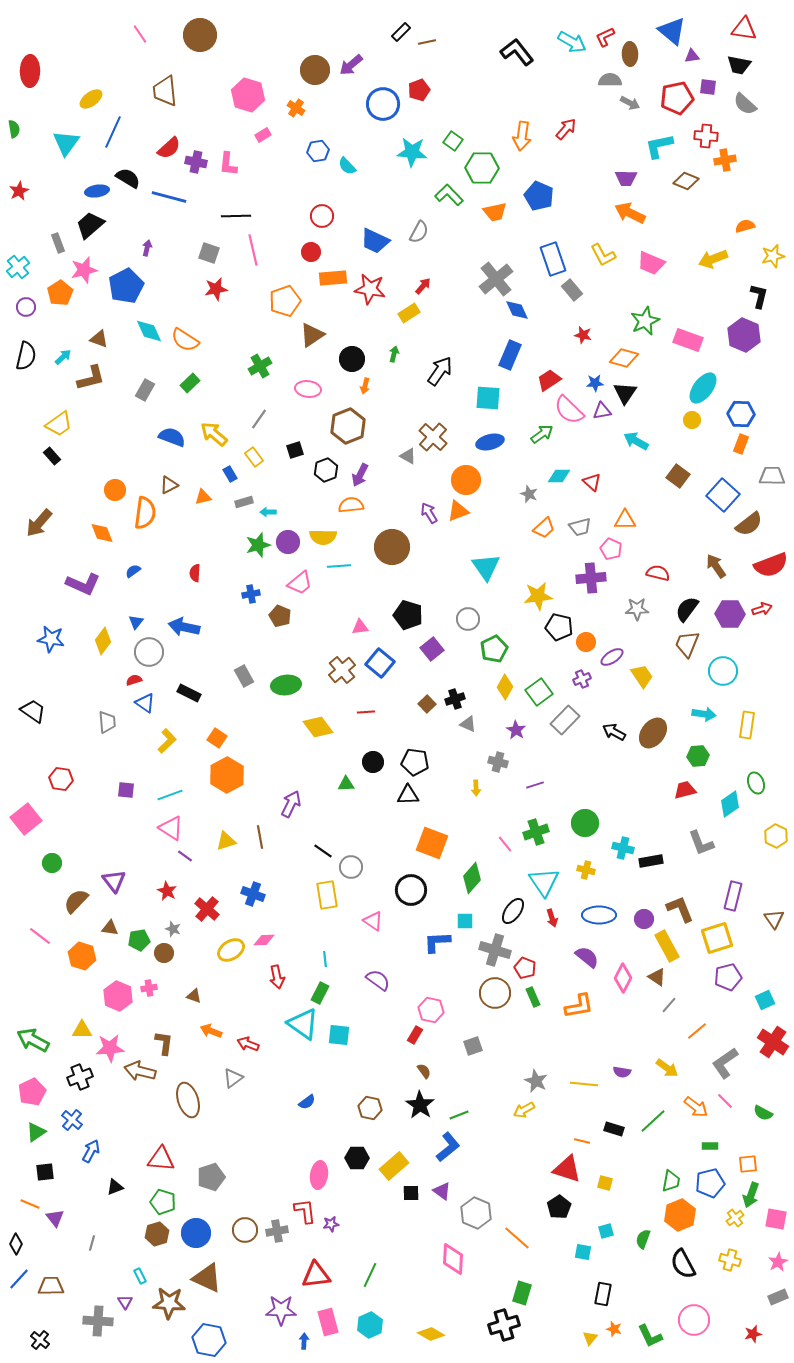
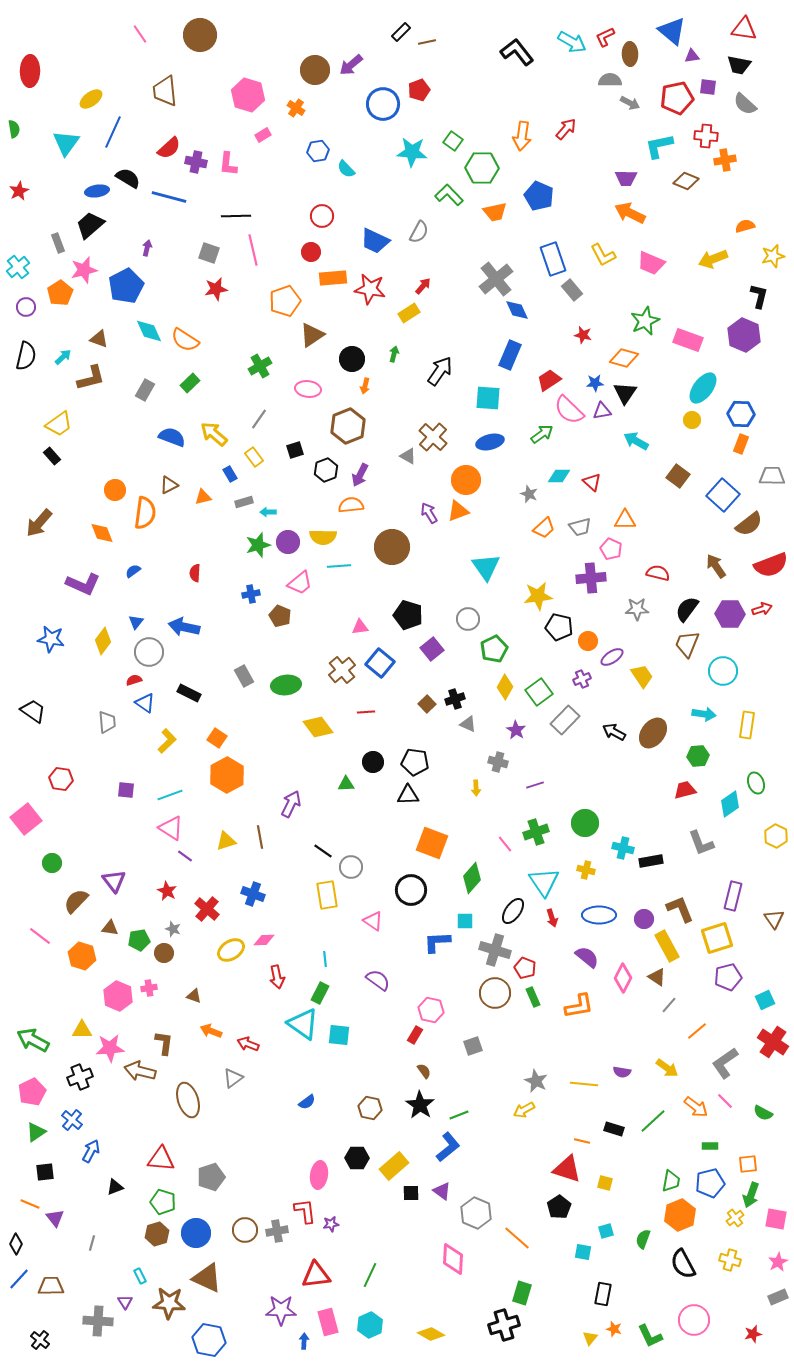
cyan semicircle at (347, 166): moved 1 px left, 3 px down
orange circle at (586, 642): moved 2 px right, 1 px up
